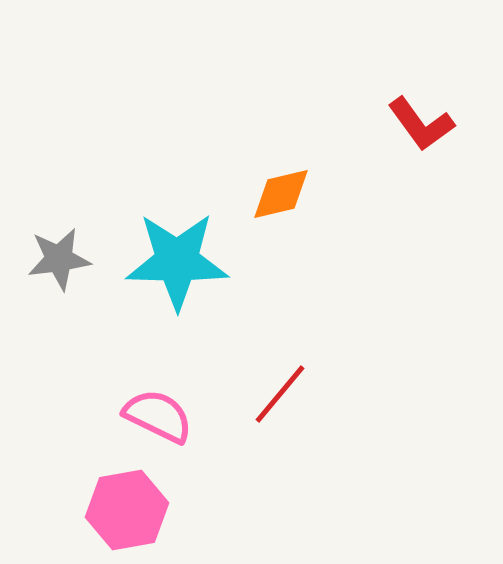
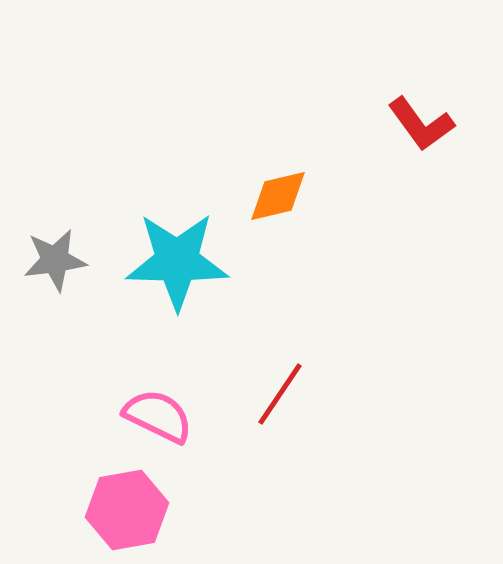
orange diamond: moved 3 px left, 2 px down
gray star: moved 4 px left, 1 px down
red line: rotated 6 degrees counterclockwise
